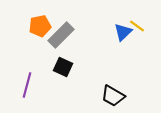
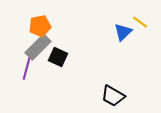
yellow line: moved 3 px right, 4 px up
gray rectangle: moved 23 px left, 12 px down
black square: moved 5 px left, 10 px up
purple line: moved 18 px up
